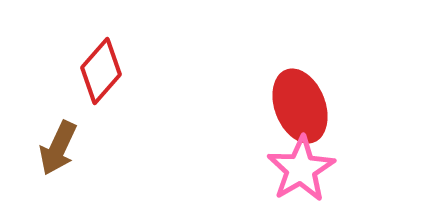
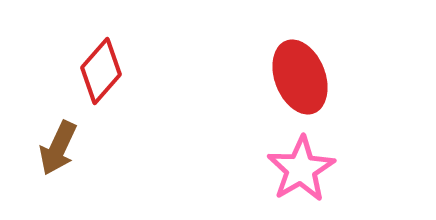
red ellipse: moved 29 px up
